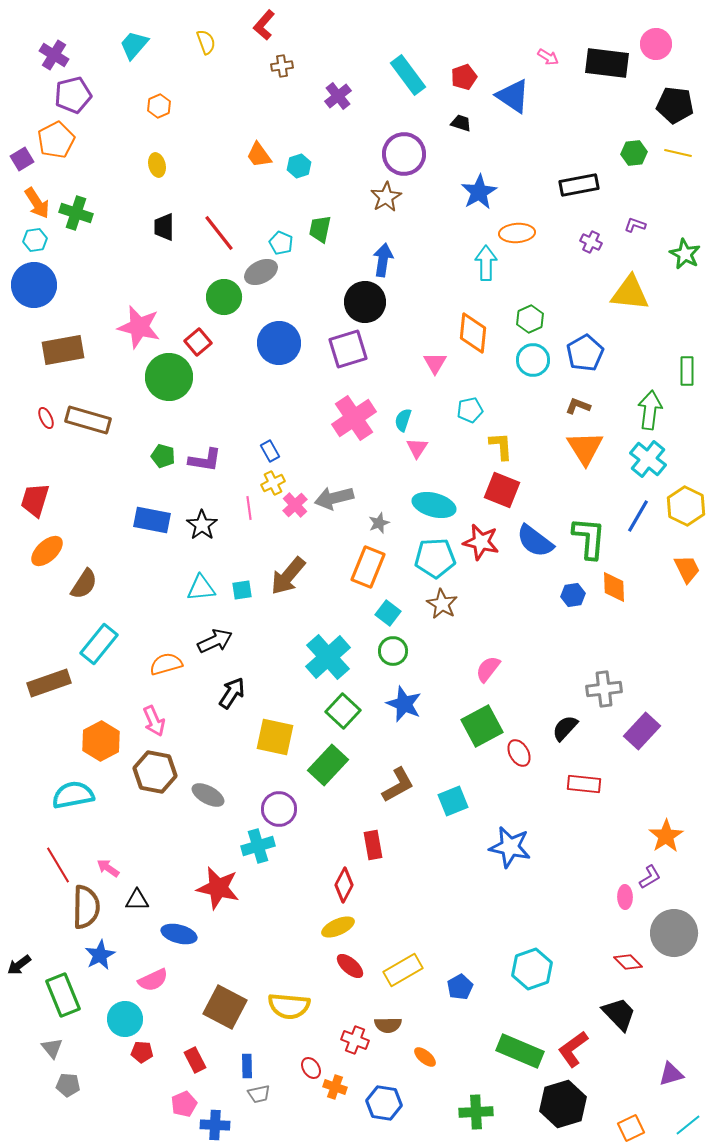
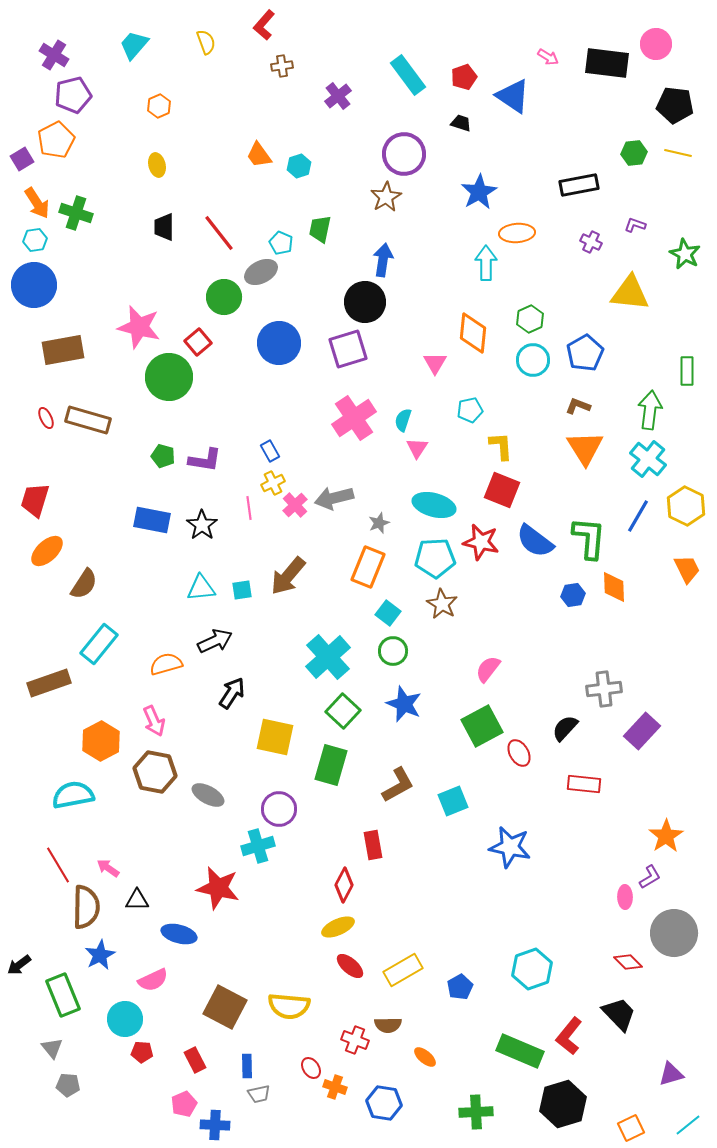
green rectangle at (328, 765): moved 3 px right; rotated 27 degrees counterclockwise
red L-shape at (573, 1049): moved 4 px left, 13 px up; rotated 15 degrees counterclockwise
